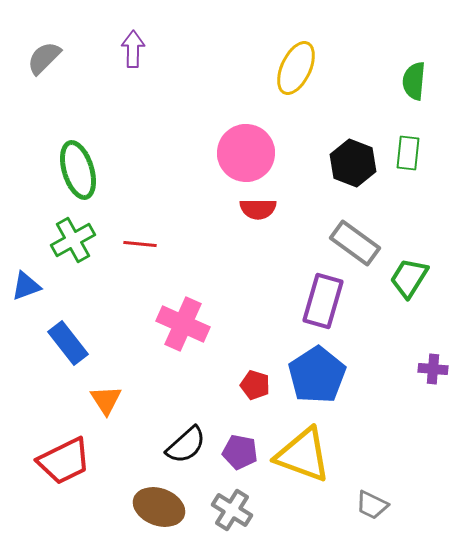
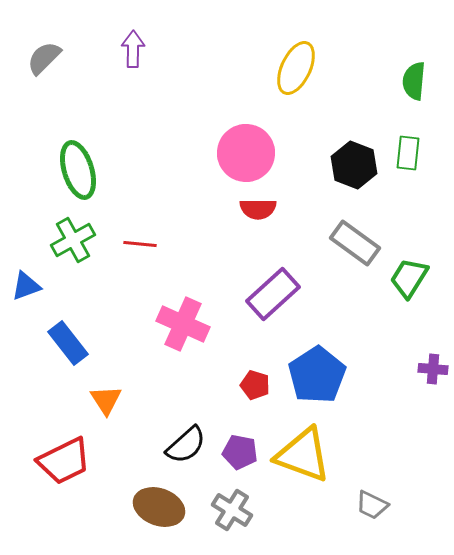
black hexagon: moved 1 px right, 2 px down
purple rectangle: moved 50 px left, 7 px up; rotated 32 degrees clockwise
